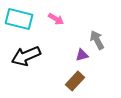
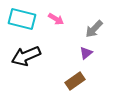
cyan rectangle: moved 3 px right
gray arrow: moved 3 px left, 11 px up; rotated 108 degrees counterclockwise
purple triangle: moved 4 px right, 2 px up; rotated 24 degrees counterclockwise
brown rectangle: rotated 12 degrees clockwise
